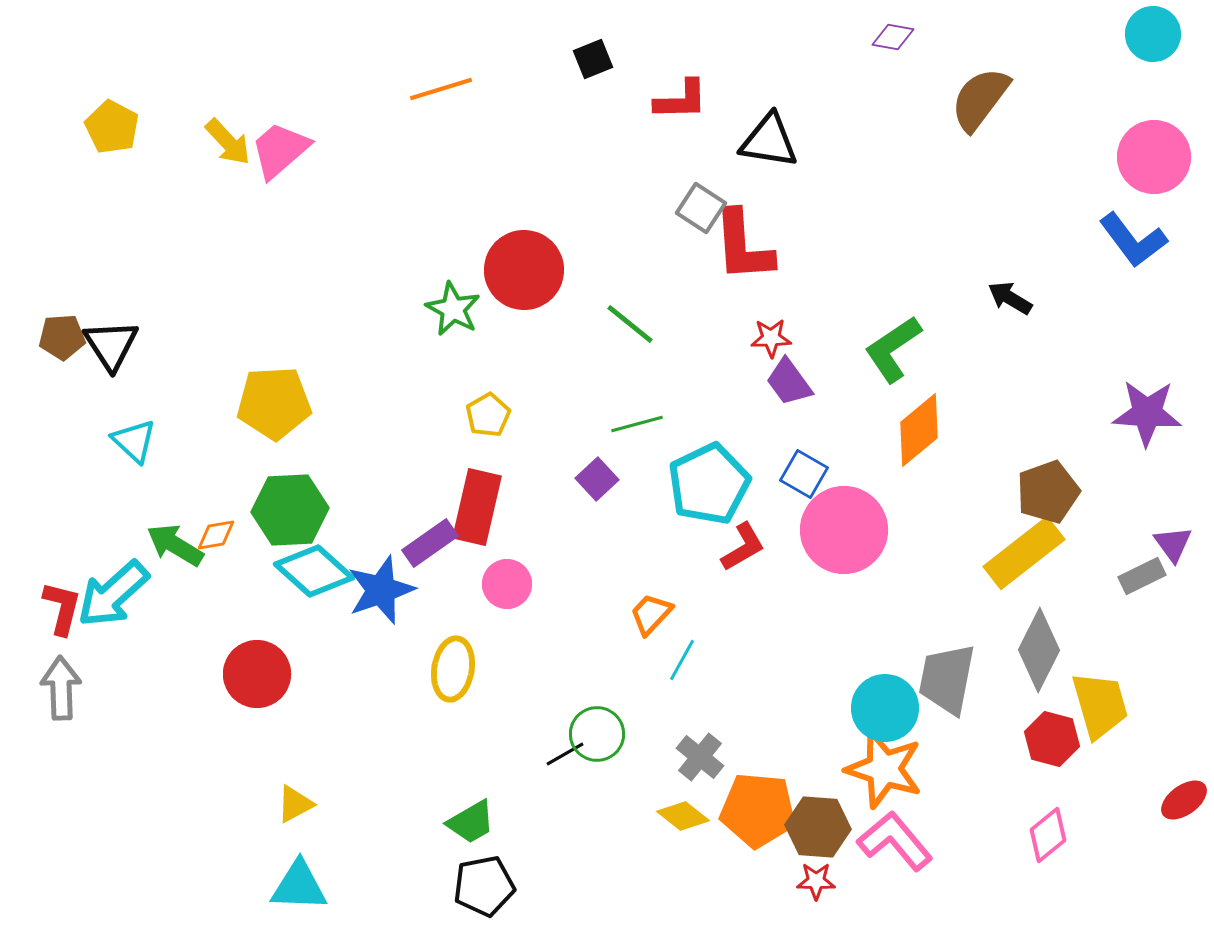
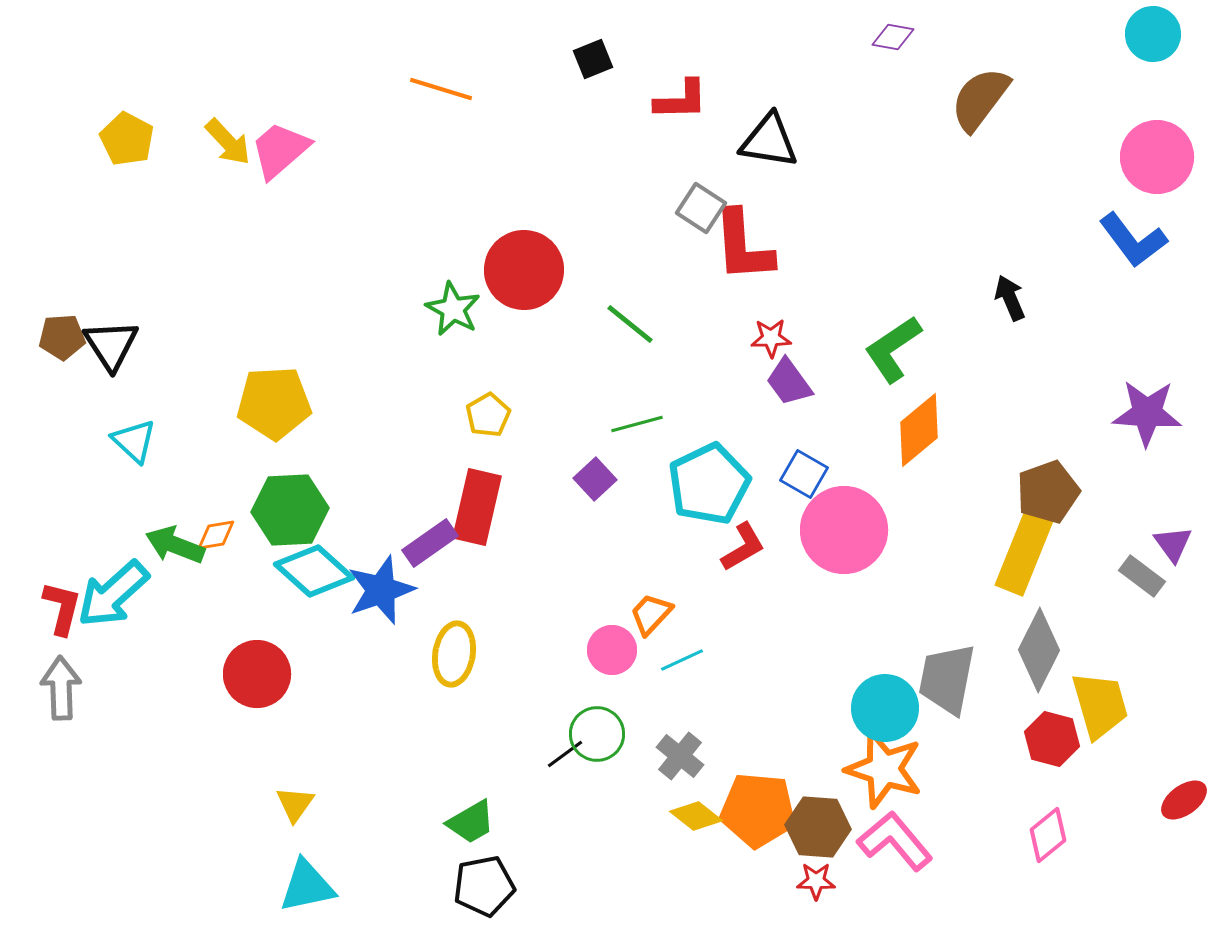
orange line at (441, 89): rotated 34 degrees clockwise
yellow pentagon at (112, 127): moved 15 px right, 12 px down
pink circle at (1154, 157): moved 3 px right
black arrow at (1010, 298): rotated 36 degrees clockwise
purple square at (597, 479): moved 2 px left
green arrow at (175, 545): rotated 10 degrees counterclockwise
yellow rectangle at (1024, 553): rotated 30 degrees counterclockwise
gray rectangle at (1142, 576): rotated 63 degrees clockwise
pink circle at (507, 584): moved 105 px right, 66 px down
cyan line at (682, 660): rotated 36 degrees clockwise
yellow ellipse at (453, 669): moved 1 px right, 15 px up
black line at (565, 754): rotated 6 degrees counterclockwise
gray cross at (700, 757): moved 20 px left, 1 px up
yellow triangle at (295, 804): rotated 27 degrees counterclockwise
yellow diamond at (683, 816): moved 13 px right
cyan triangle at (299, 886): moved 8 px right; rotated 14 degrees counterclockwise
